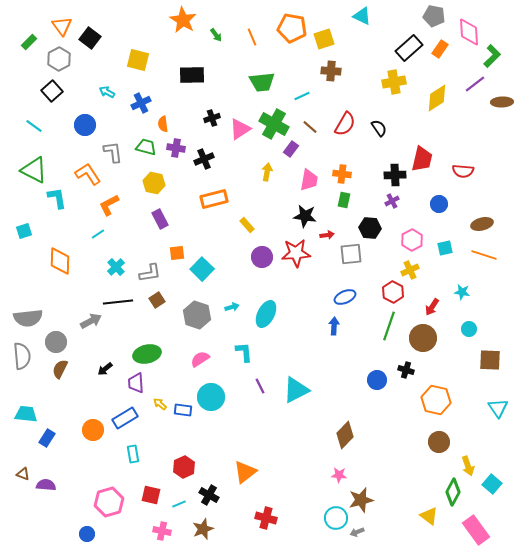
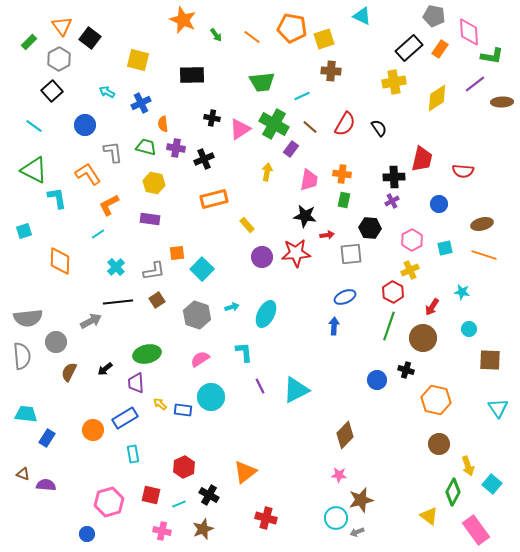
orange star at (183, 20): rotated 8 degrees counterclockwise
orange line at (252, 37): rotated 30 degrees counterclockwise
green L-shape at (492, 56): rotated 55 degrees clockwise
black cross at (212, 118): rotated 28 degrees clockwise
black cross at (395, 175): moved 1 px left, 2 px down
purple rectangle at (160, 219): moved 10 px left; rotated 54 degrees counterclockwise
gray L-shape at (150, 273): moved 4 px right, 2 px up
brown semicircle at (60, 369): moved 9 px right, 3 px down
brown circle at (439, 442): moved 2 px down
